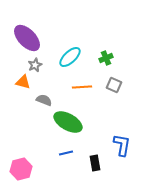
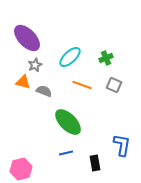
orange line: moved 2 px up; rotated 24 degrees clockwise
gray semicircle: moved 9 px up
green ellipse: rotated 16 degrees clockwise
